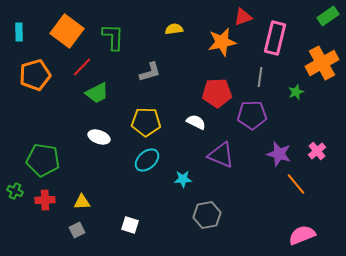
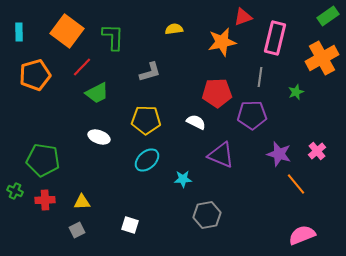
orange cross: moved 5 px up
yellow pentagon: moved 2 px up
